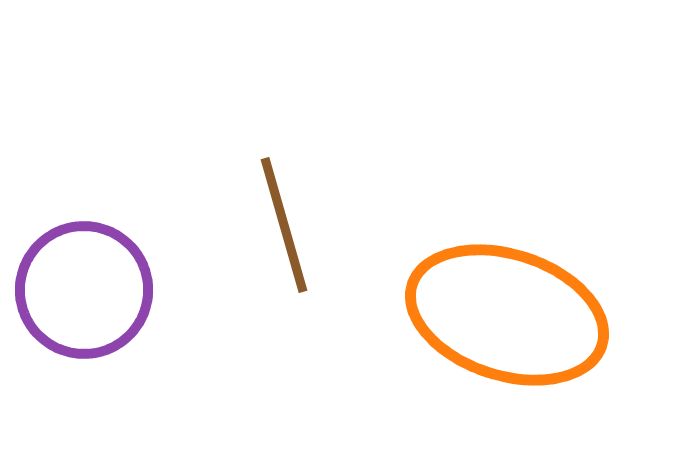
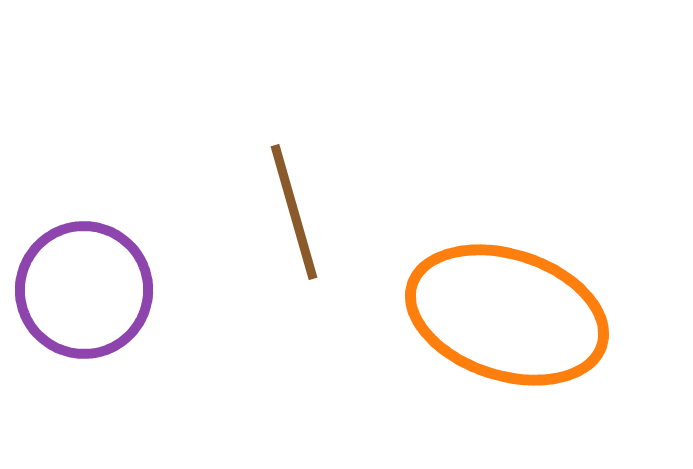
brown line: moved 10 px right, 13 px up
